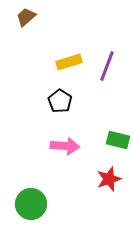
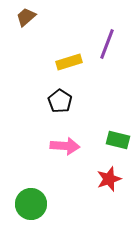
purple line: moved 22 px up
